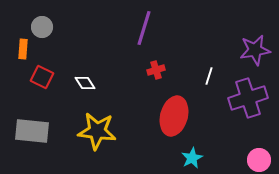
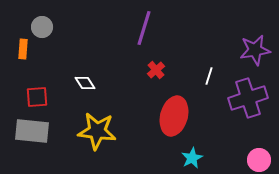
red cross: rotated 24 degrees counterclockwise
red square: moved 5 px left, 20 px down; rotated 30 degrees counterclockwise
